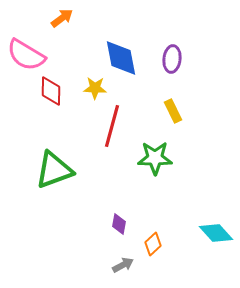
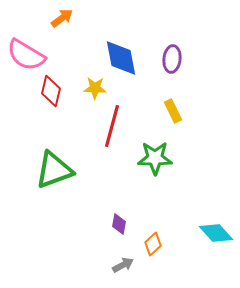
red diamond: rotated 12 degrees clockwise
